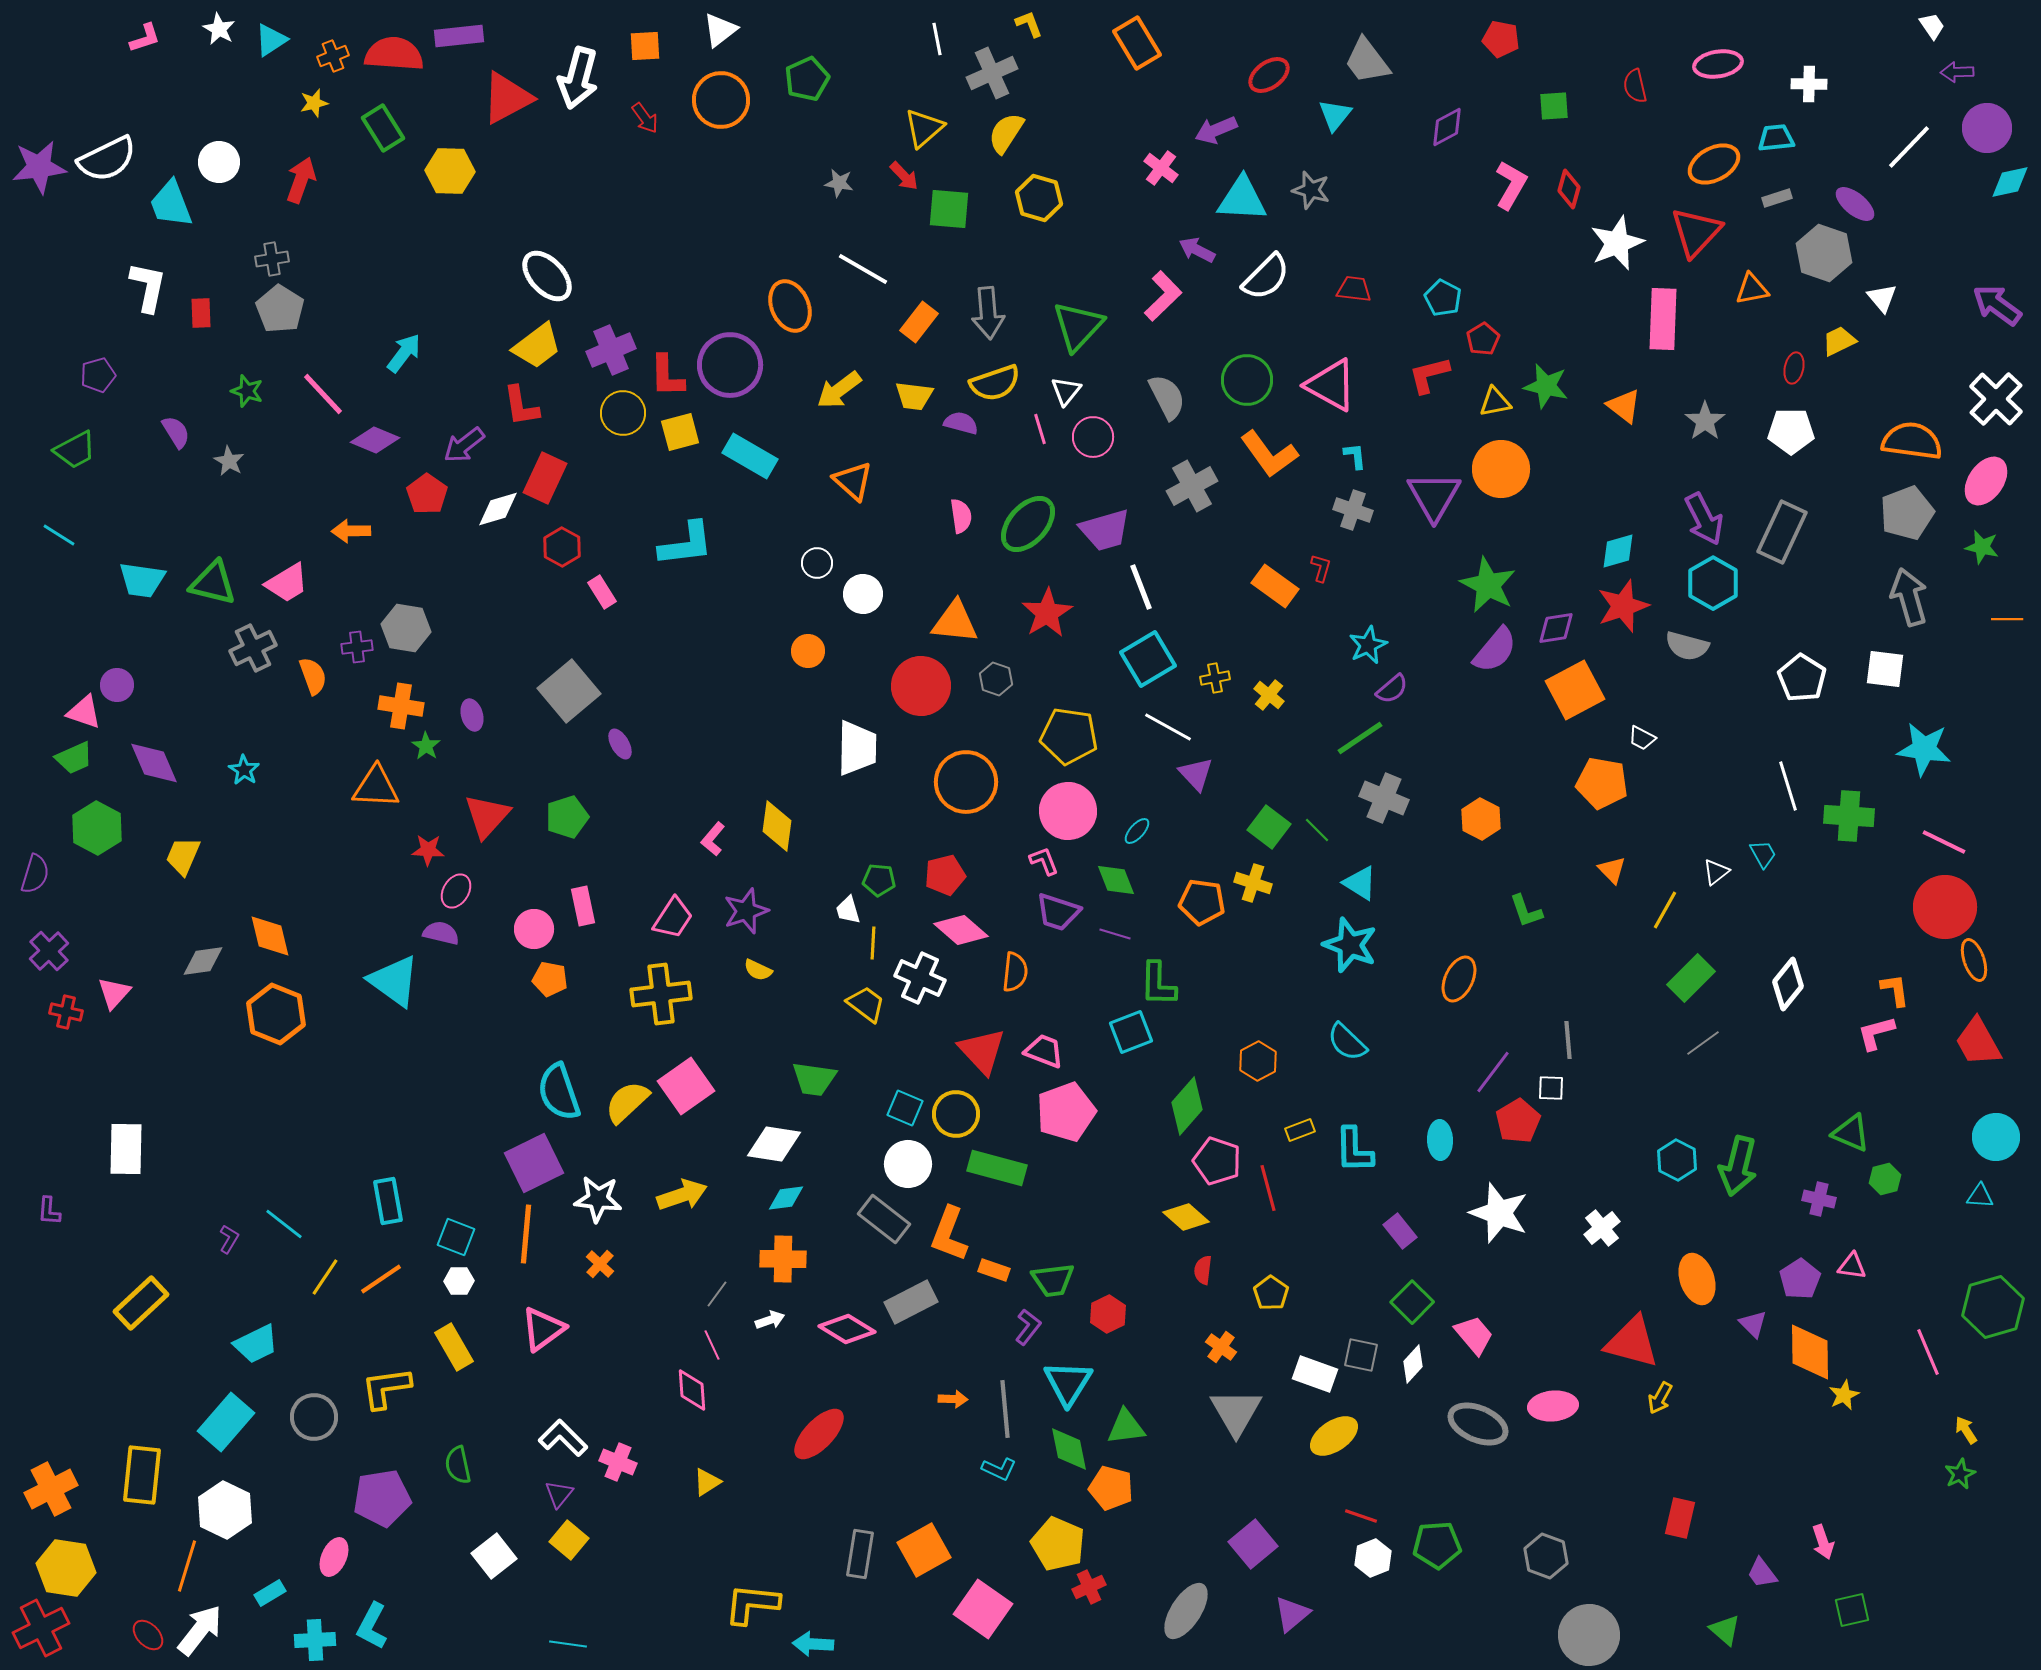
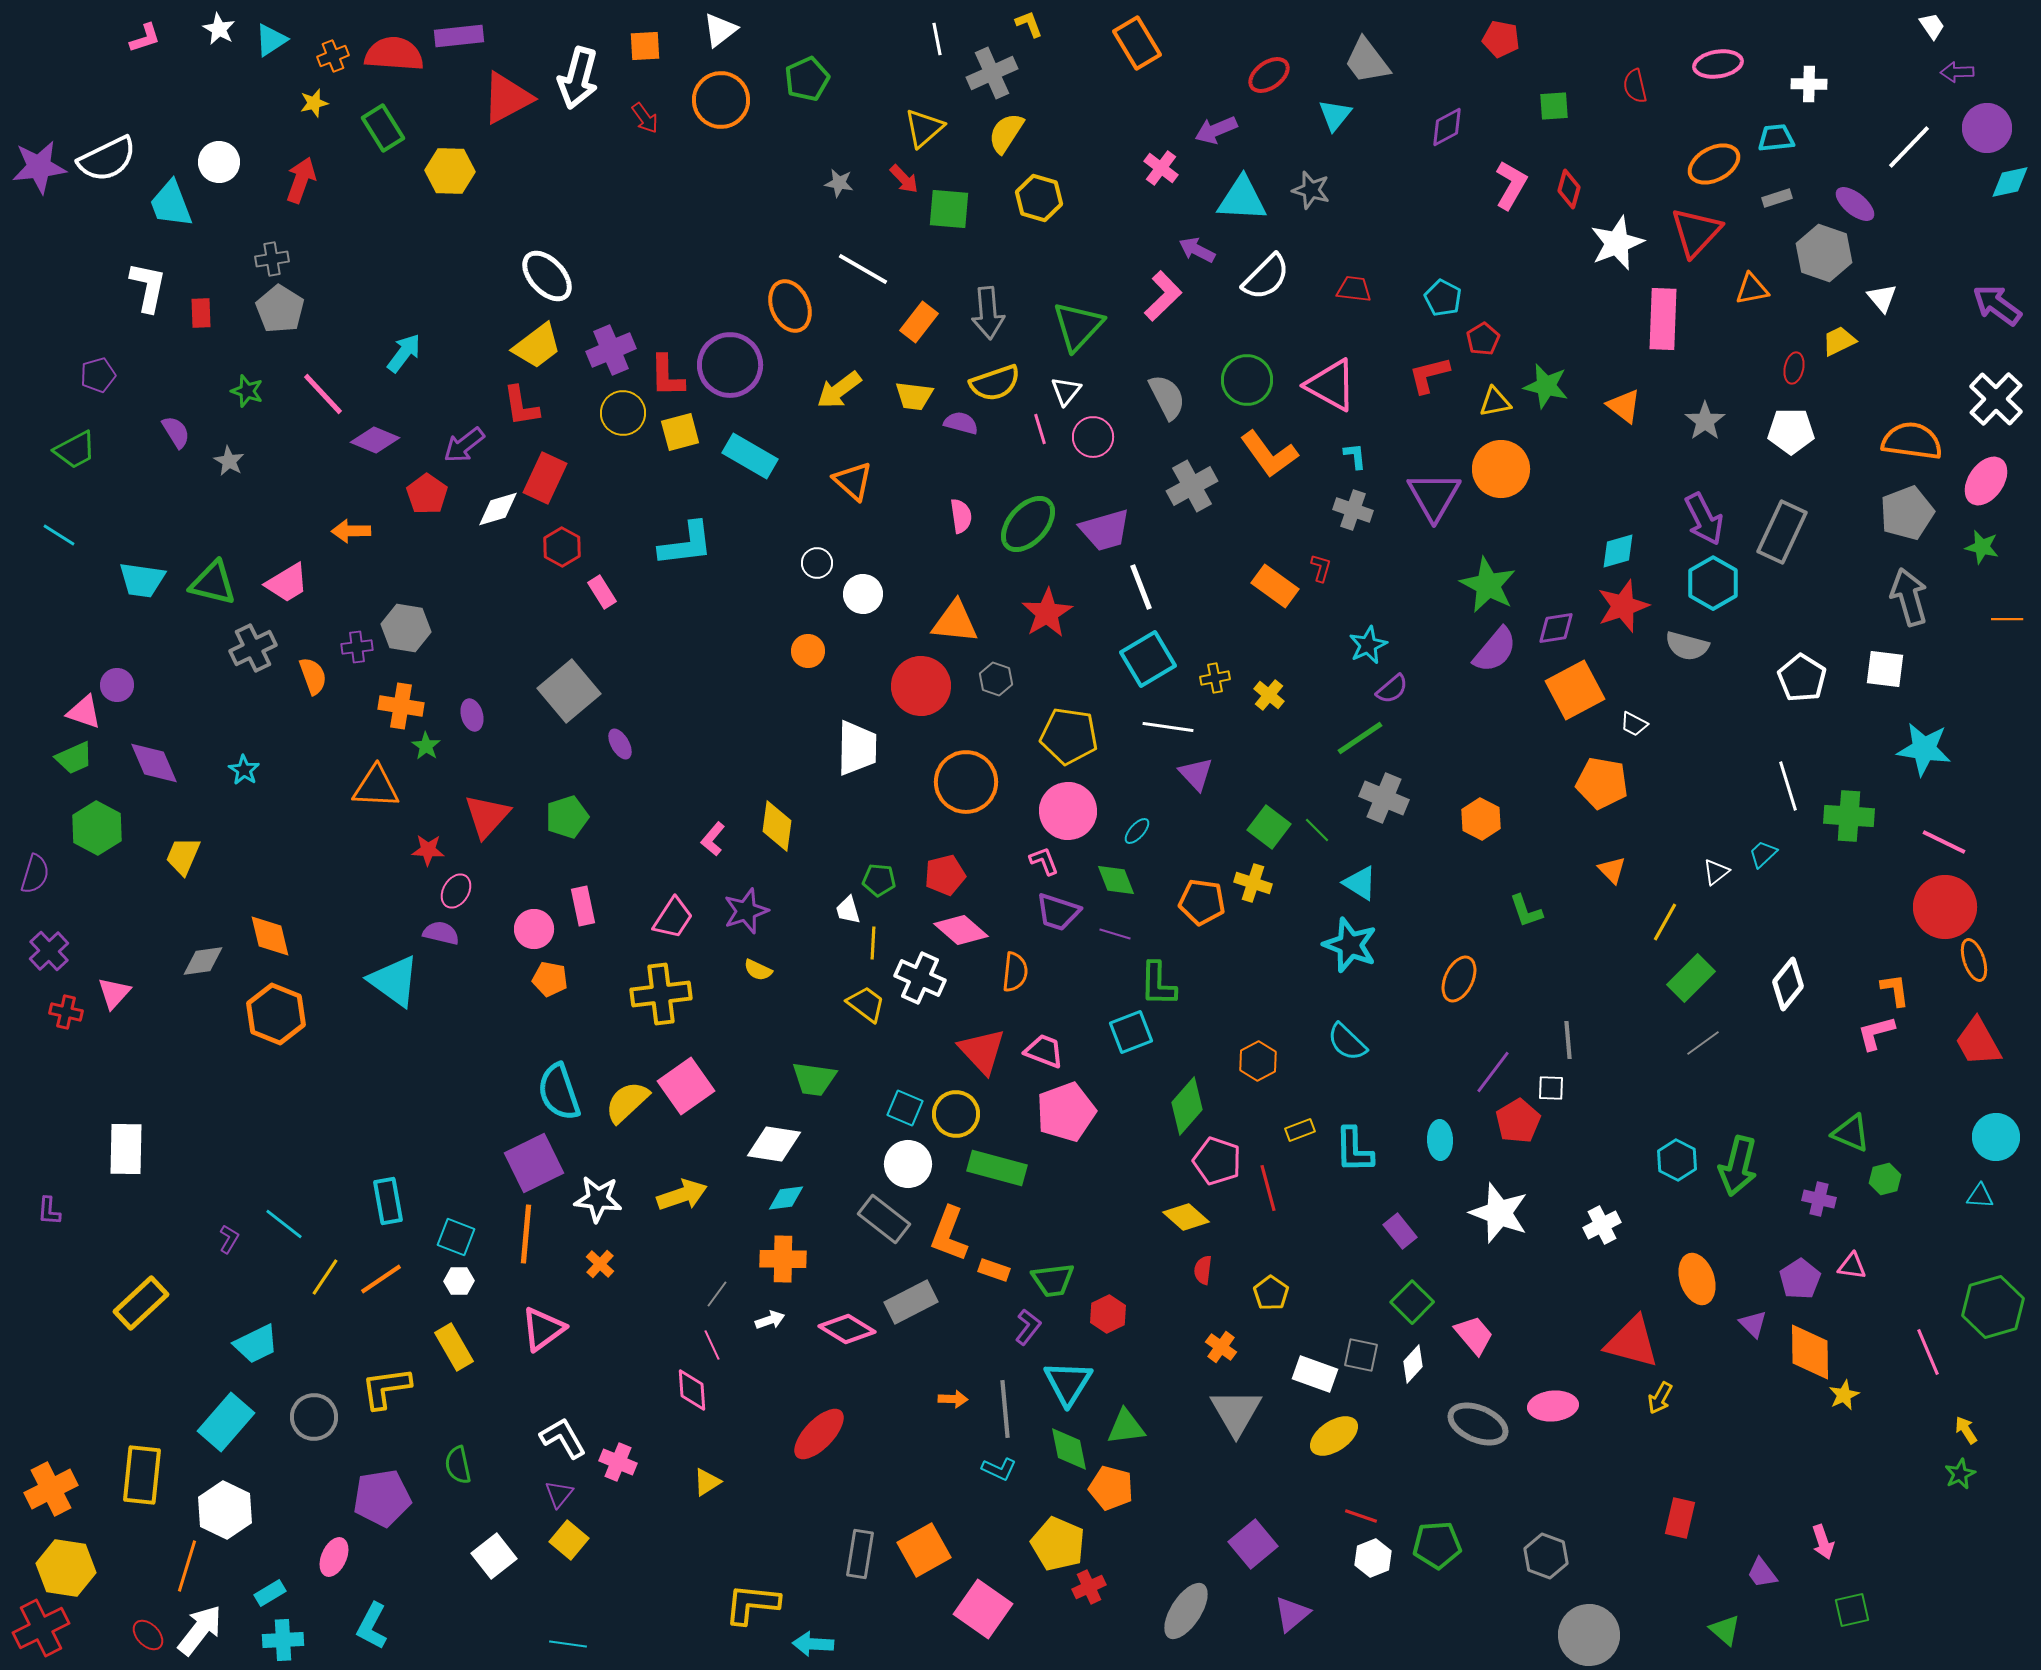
red arrow at (904, 176): moved 3 px down
white line at (1168, 727): rotated 21 degrees counterclockwise
white trapezoid at (1642, 738): moved 8 px left, 14 px up
cyan trapezoid at (1763, 854): rotated 104 degrees counterclockwise
yellow line at (1665, 910): moved 12 px down
white cross at (1602, 1228): moved 3 px up; rotated 12 degrees clockwise
white L-shape at (563, 1438): rotated 15 degrees clockwise
cyan cross at (315, 1640): moved 32 px left
